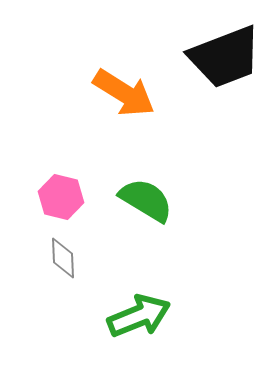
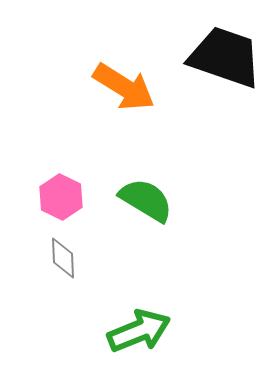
black trapezoid: rotated 140 degrees counterclockwise
orange arrow: moved 6 px up
pink hexagon: rotated 12 degrees clockwise
green arrow: moved 15 px down
